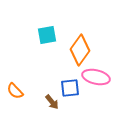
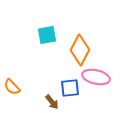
orange diamond: rotated 8 degrees counterclockwise
orange semicircle: moved 3 px left, 4 px up
